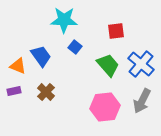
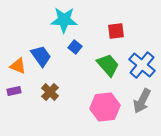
blue cross: moved 1 px right, 1 px down
brown cross: moved 4 px right
